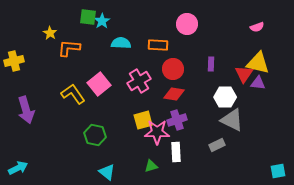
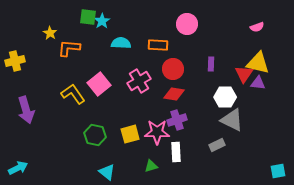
yellow cross: moved 1 px right
yellow square: moved 13 px left, 14 px down
